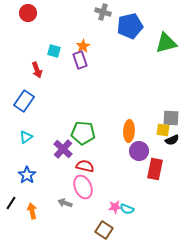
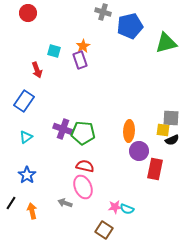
purple cross: moved 20 px up; rotated 24 degrees counterclockwise
